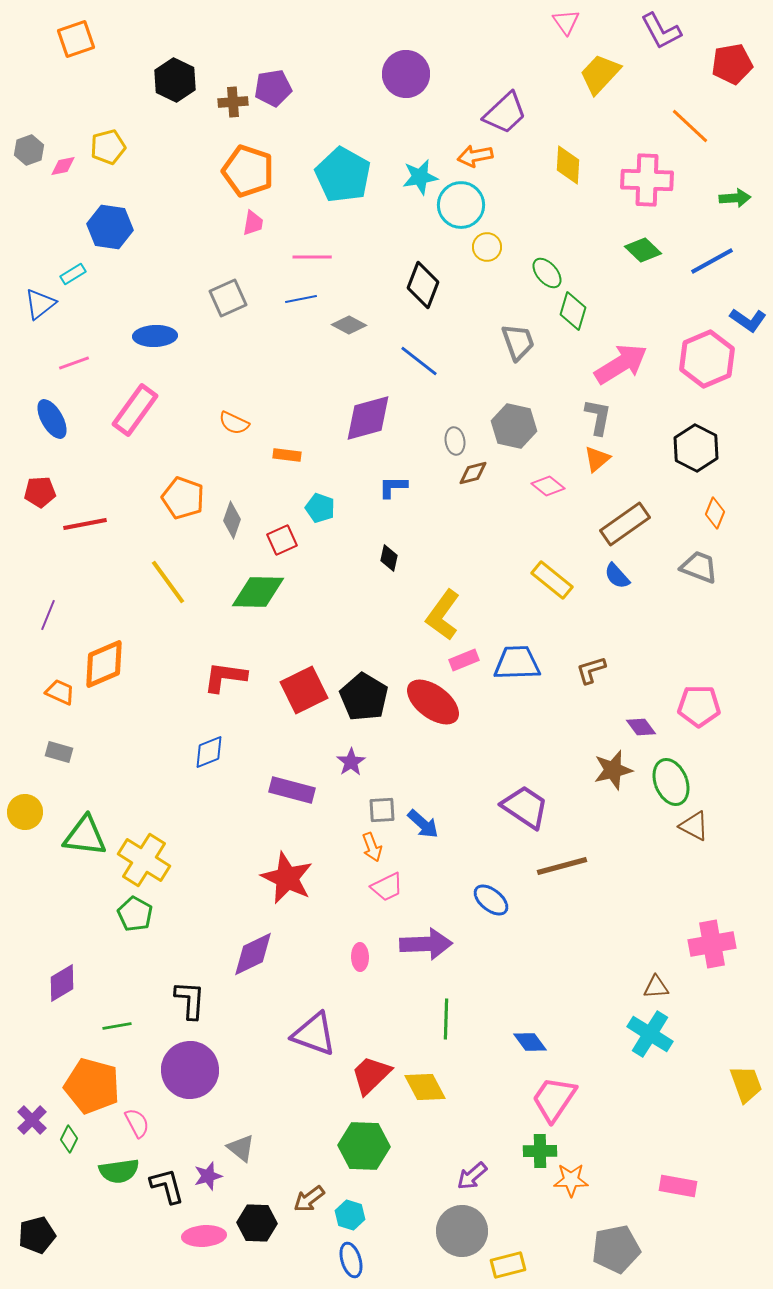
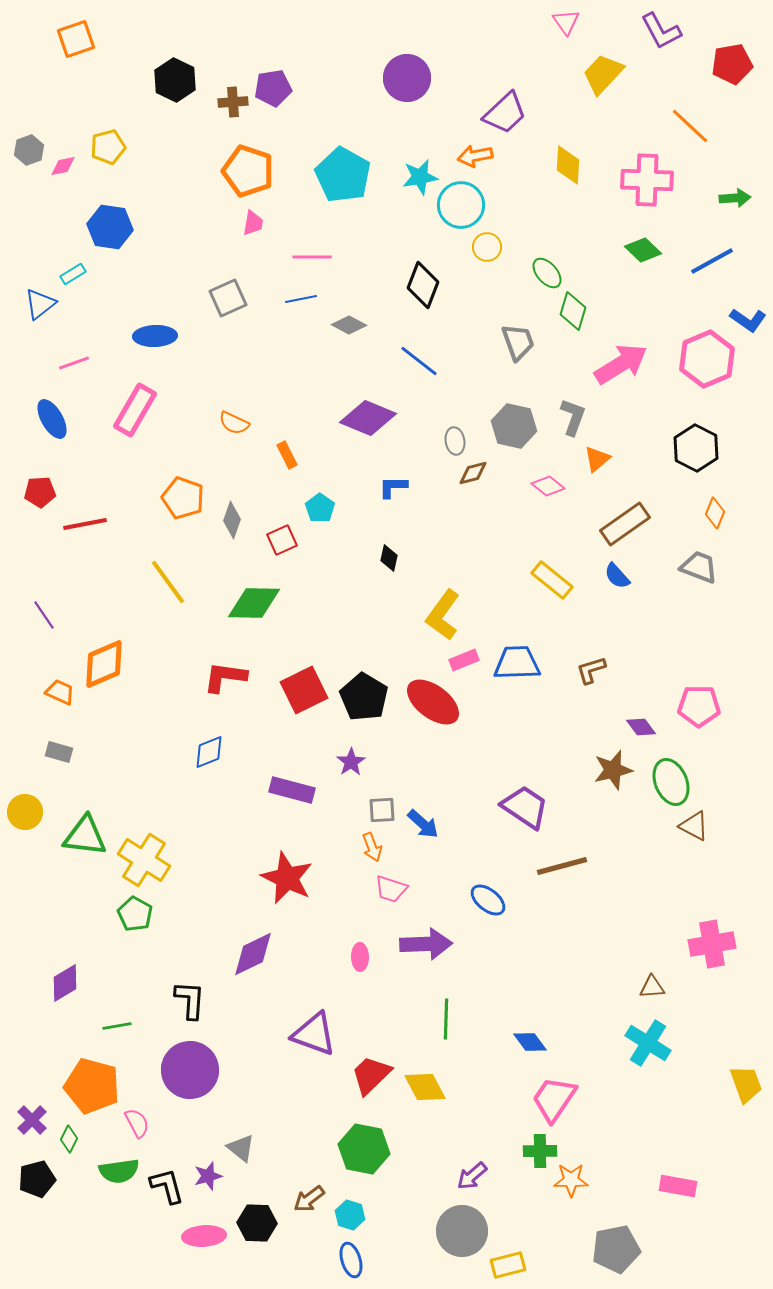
purple circle at (406, 74): moved 1 px right, 4 px down
yellow trapezoid at (600, 74): moved 3 px right
pink rectangle at (135, 410): rotated 6 degrees counterclockwise
gray L-shape at (598, 417): moved 25 px left; rotated 9 degrees clockwise
purple diamond at (368, 418): rotated 38 degrees clockwise
orange rectangle at (287, 455): rotated 56 degrees clockwise
cyan pentagon at (320, 508): rotated 16 degrees clockwise
green diamond at (258, 592): moved 4 px left, 11 px down
purple line at (48, 615): moved 4 px left; rotated 56 degrees counterclockwise
pink trapezoid at (387, 887): moved 4 px right, 2 px down; rotated 44 degrees clockwise
blue ellipse at (491, 900): moved 3 px left
purple diamond at (62, 983): moved 3 px right
brown triangle at (656, 987): moved 4 px left
cyan cross at (650, 1034): moved 2 px left, 9 px down
green hexagon at (364, 1146): moved 3 px down; rotated 9 degrees clockwise
black pentagon at (37, 1235): moved 56 px up
